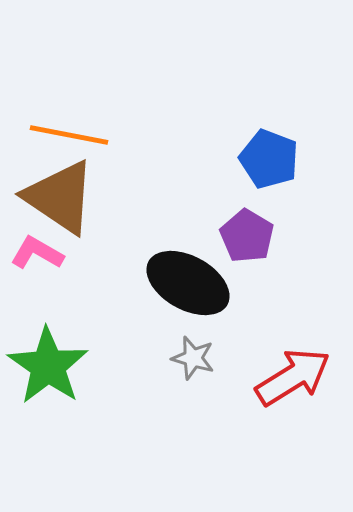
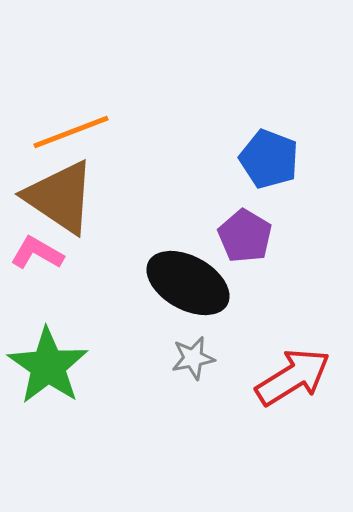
orange line: moved 2 px right, 3 px up; rotated 32 degrees counterclockwise
purple pentagon: moved 2 px left
gray star: rotated 27 degrees counterclockwise
